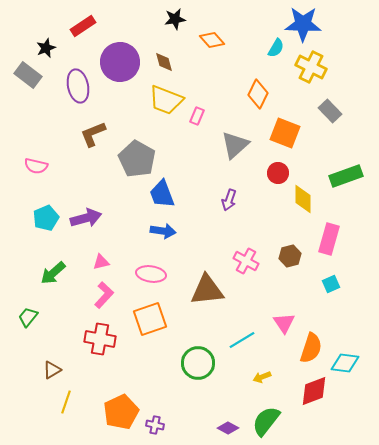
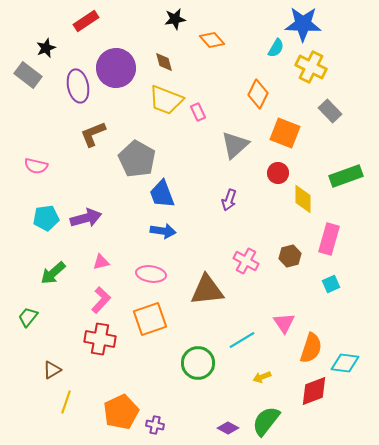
red rectangle at (83, 26): moved 3 px right, 5 px up
purple circle at (120, 62): moved 4 px left, 6 px down
pink rectangle at (197, 116): moved 1 px right, 4 px up; rotated 48 degrees counterclockwise
cyan pentagon at (46, 218): rotated 15 degrees clockwise
pink L-shape at (104, 295): moved 3 px left, 5 px down
